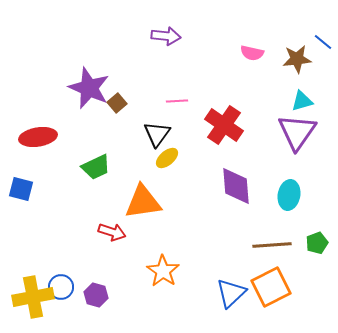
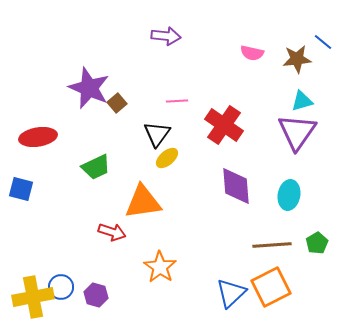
green pentagon: rotated 10 degrees counterclockwise
orange star: moved 3 px left, 4 px up
